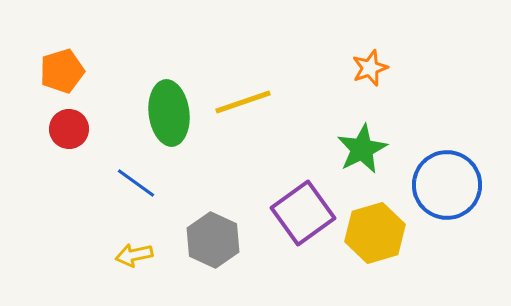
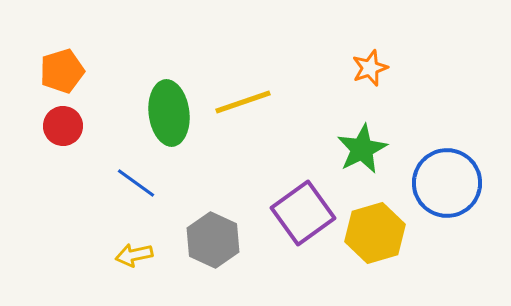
red circle: moved 6 px left, 3 px up
blue circle: moved 2 px up
